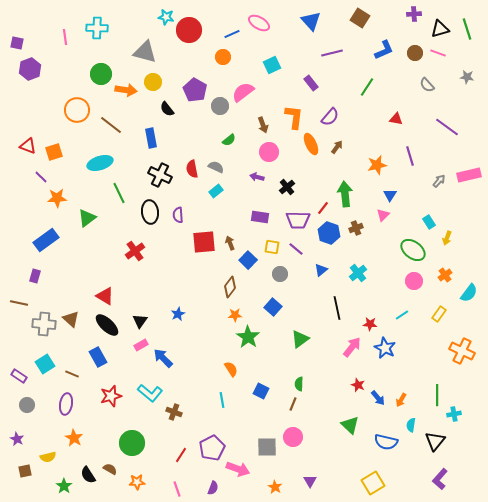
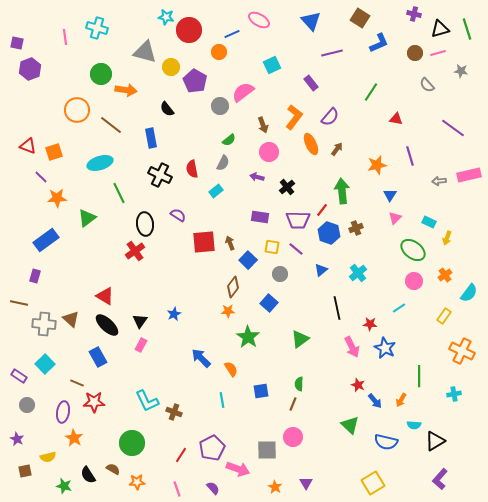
purple cross at (414, 14): rotated 16 degrees clockwise
pink ellipse at (259, 23): moved 3 px up
cyan cross at (97, 28): rotated 15 degrees clockwise
blue L-shape at (384, 50): moved 5 px left, 7 px up
pink line at (438, 53): rotated 35 degrees counterclockwise
orange circle at (223, 57): moved 4 px left, 5 px up
gray star at (467, 77): moved 6 px left, 6 px up
yellow circle at (153, 82): moved 18 px right, 15 px up
green line at (367, 87): moved 4 px right, 5 px down
purple pentagon at (195, 90): moved 9 px up
orange L-shape at (294, 117): rotated 30 degrees clockwise
purple line at (447, 127): moved 6 px right, 1 px down
brown arrow at (337, 147): moved 2 px down
gray semicircle at (216, 167): moved 7 px right, 4 px up; rotated 91 degrees clockwise
gray arrow at (439, 181): rotated 136 degrees counterclockwise
green arrow at (345, 194): moved 3 px left, 3 px up
red line at (323, 208): moved 1 px left, 2 px down
black ellipse at (150, 212): moved 5 px left, 12 px down
purple semicircle at (178, 215): rotated 126 degrees clockwise
pink triangle at (383, 215): moved 12 px right, 3 px down
cyan rectangle at (429, 222): rotated 32 degrees counterclockwise
brown diamond at (230, 287): moved 3 px right
blue square at (273, 307): moved 4 px left, 4 px up
blue star at (178, 314): moved 4 px left
yellow rectangle at (439, 314): moved 5 px right, 2 px down
orange star at (235, 315): moved 7 px left, 4 px up
cyan line at (402, 315): moved 3 px left, 7 px up
pink rectangle at (141, 345): rotated 32 degrees counterclockwise
pink arrow at (352, 347): rotated 115 degrees clockwise
blue arrow at (163, 358): moved 38 px right
cyan square at (45, 364): rotated 12 degrees counterclockwise
brown line at (72, 374): moved 5 px right, 9 px down
blue square at (261, 391): rotated 35 degrees counterclockwise
cyan L-shape at (150, 393): moved 3 px left, 8 px down; rotated 25 degrees clockwise
green line at (437, 395): moved 18 px left, 19 px up
red star at (111, 396): moved 17 px left, 6 px down; rotated 15 degrees clockwise
blue arrow at (378, 398): moved 3 px left, 3 px down
purple ellipse at (66, 404): moved 3 px left, 8 px down
cyan cross at (454, 414): moved 20 px up
cyan semicircle at (411, 425): moved 3 px right; rotated 96 degrees counterclockwise
black triangle at (435, 441): rotated 20 degrees clockwise
gray square at (267, 447): moved 3 px down
brown semicircle at (110, 469): moved 3 px right
purple triangle at (310, 481): moved 4 px left, 2 px down
green star at (64, 486): rotated 21 degrees counterclockwise
purple semicircle at (213, 488): rotated 64 degrees counterclockwise
